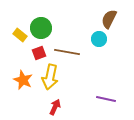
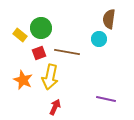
brown semicircle: rotated 18 degrees counterclockwise
